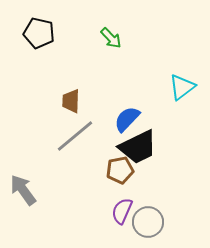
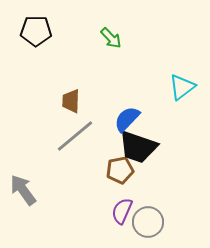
black pentagon: moved 3 px left, 2 px up; rotated 12 degrees counterclockwise
black trapezoid: rotated 45 degrees clockwise
